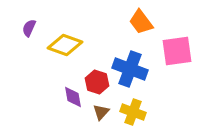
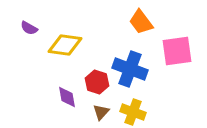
purple semicircle: rotated 84 degrees counterclockwise
yellow diamond: rotated 12 degrees counterclockwise
purple diamond: moved 6 px left
